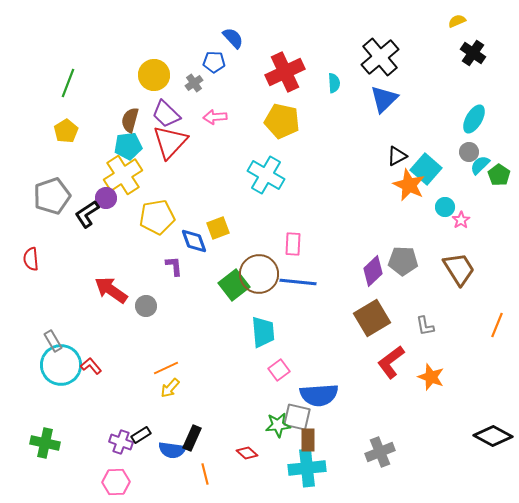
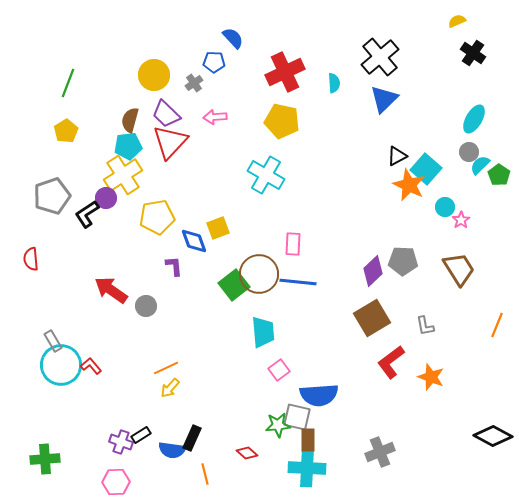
green cross at (45, 443): moved 16 px down; rotated 16 degrees counterclockwise
cyan cross at (307, 468): rotated 9 degrees clockwise
